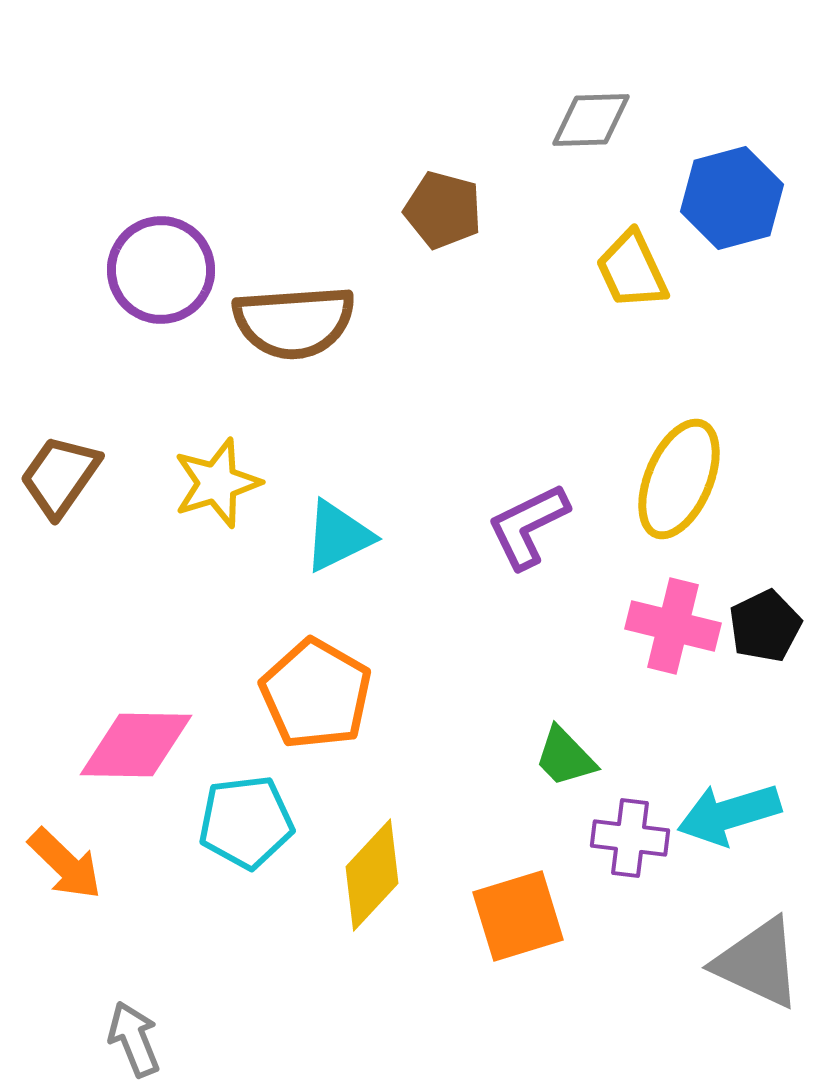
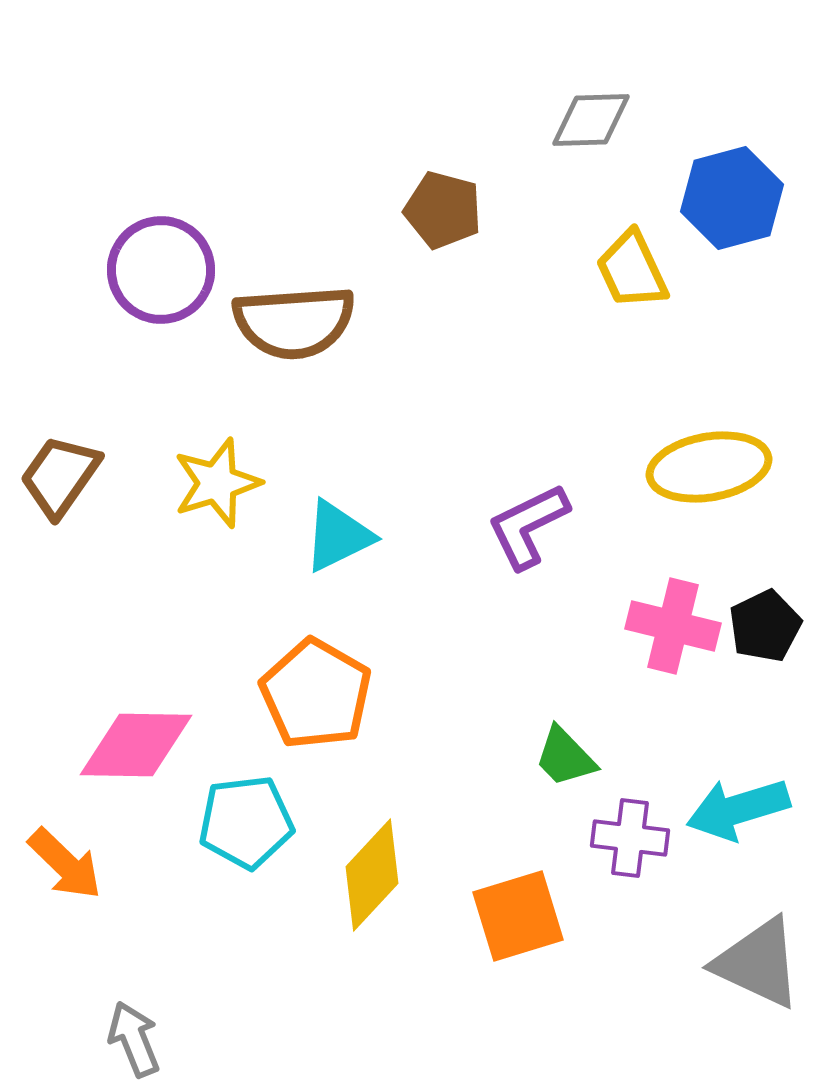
yellow ellipse: moved 30 px right, 12 px up; rotated 57 degrees clockwise
cyan arrow: moved 9 px right, 5 px up
